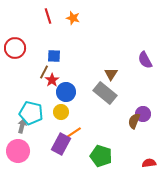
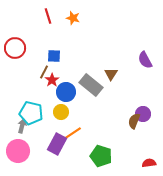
gray rectangle: moved 14 px left, 8 px up
purple rectangle: moved 4 px left
